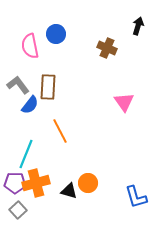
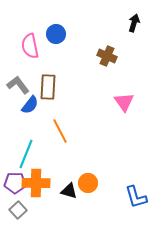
black arrow: moved 4 px left, 3 px up
brown cross: moved 8 px down
orange cross: rotated 16 degrees clockwise
